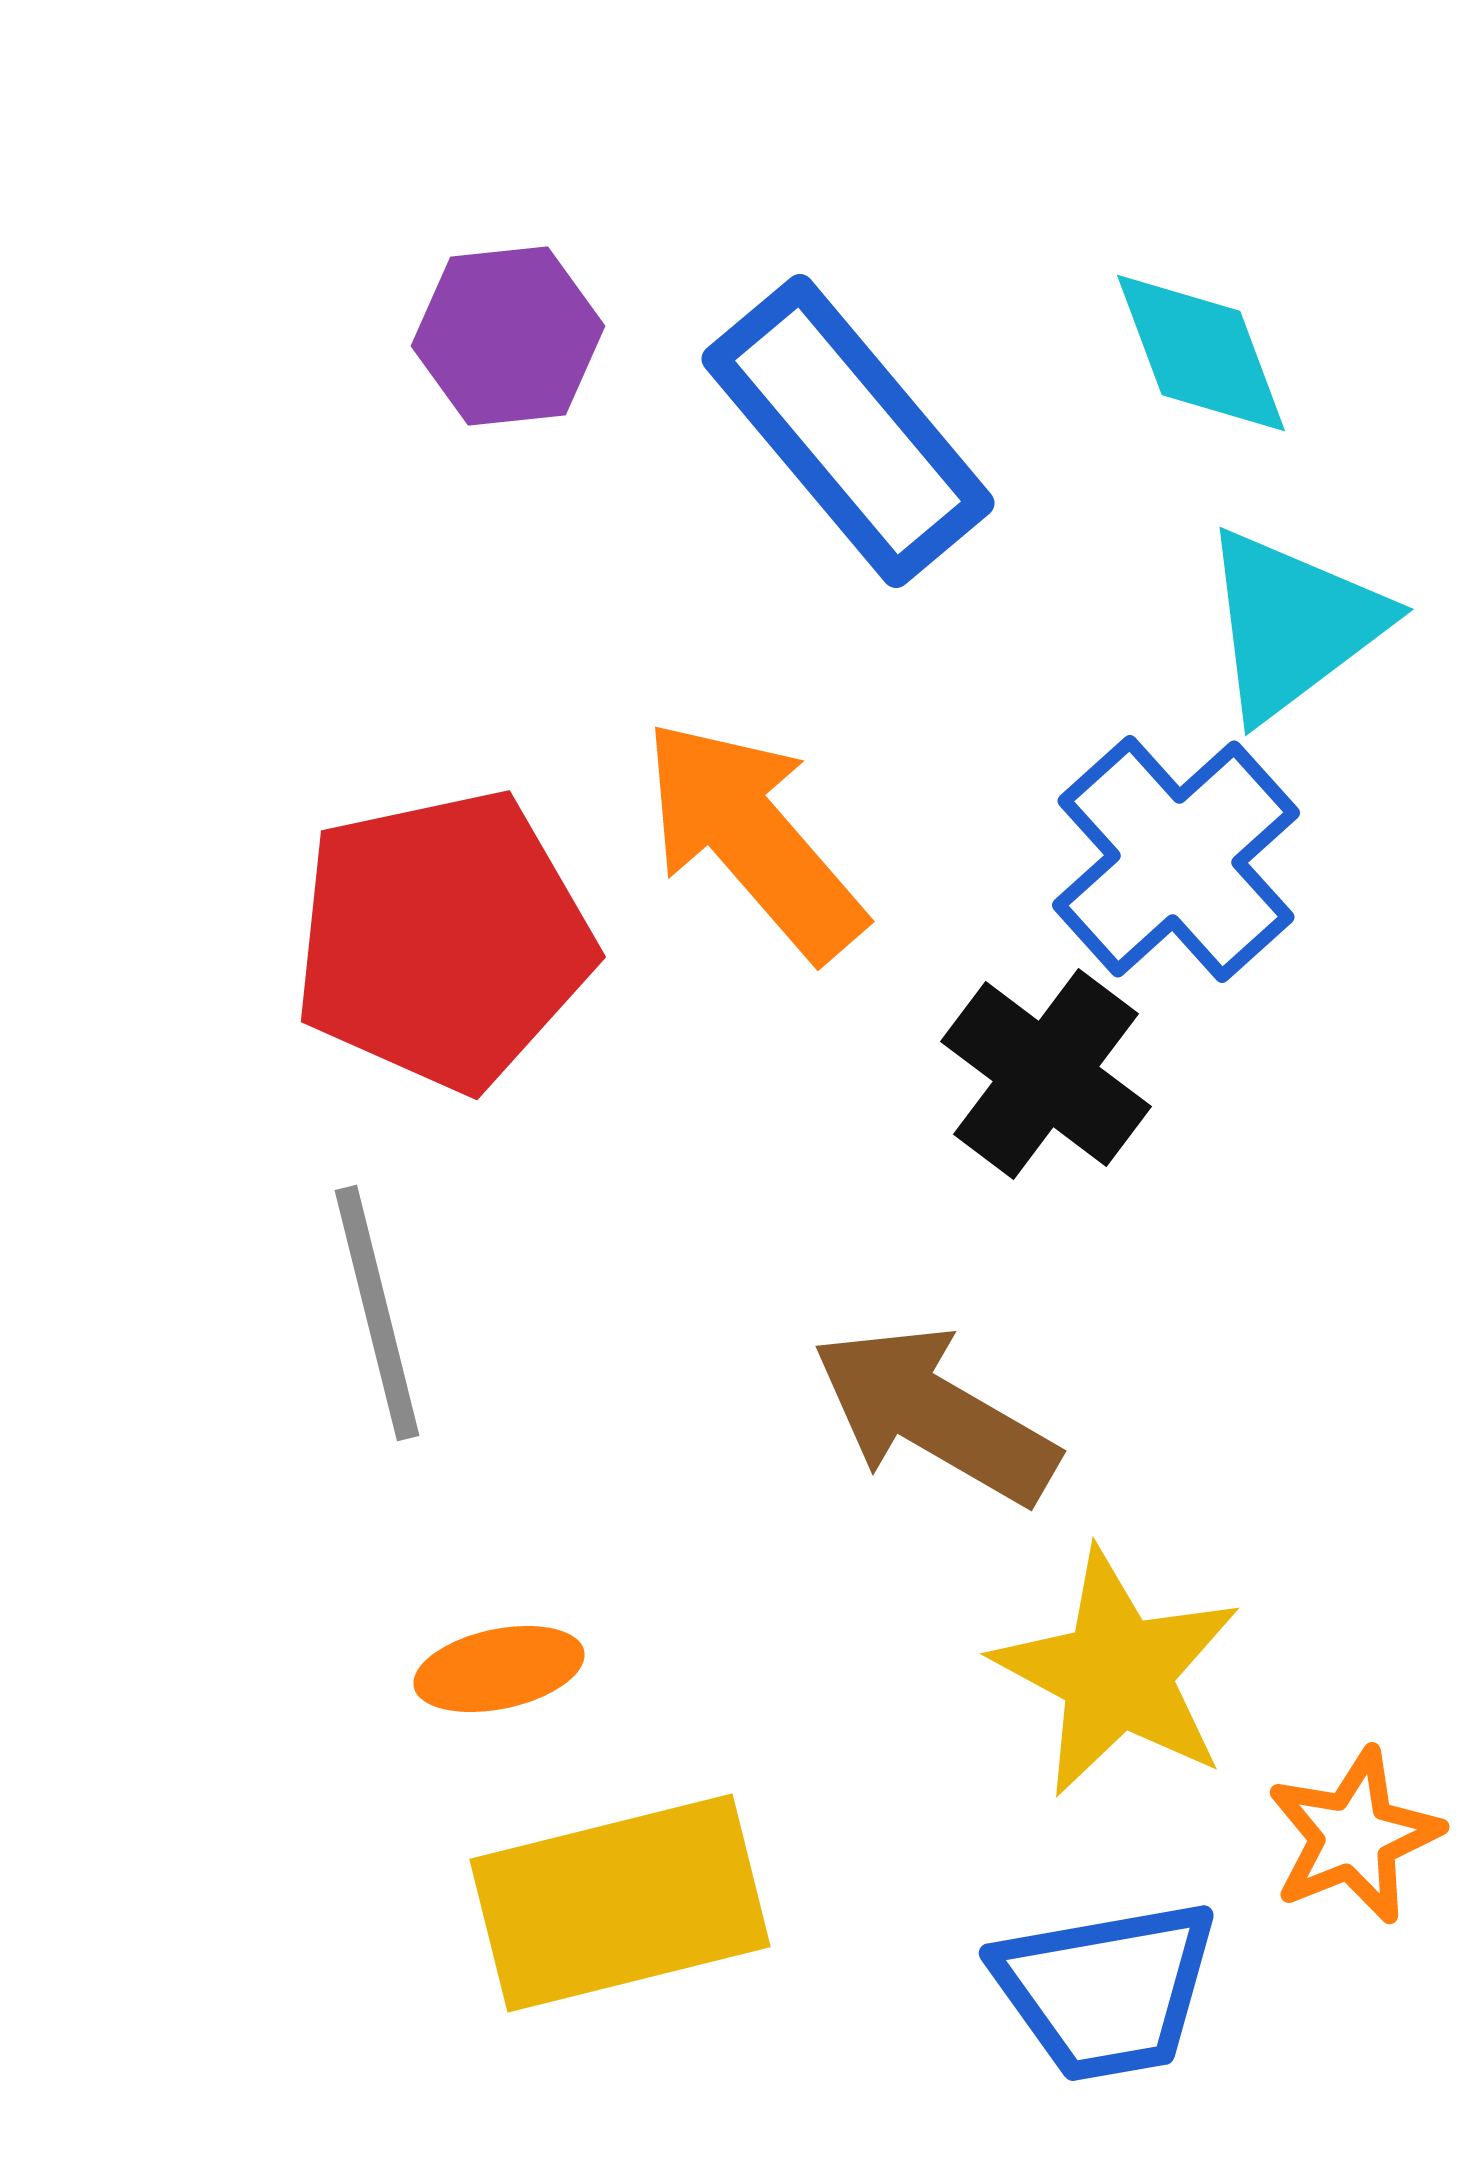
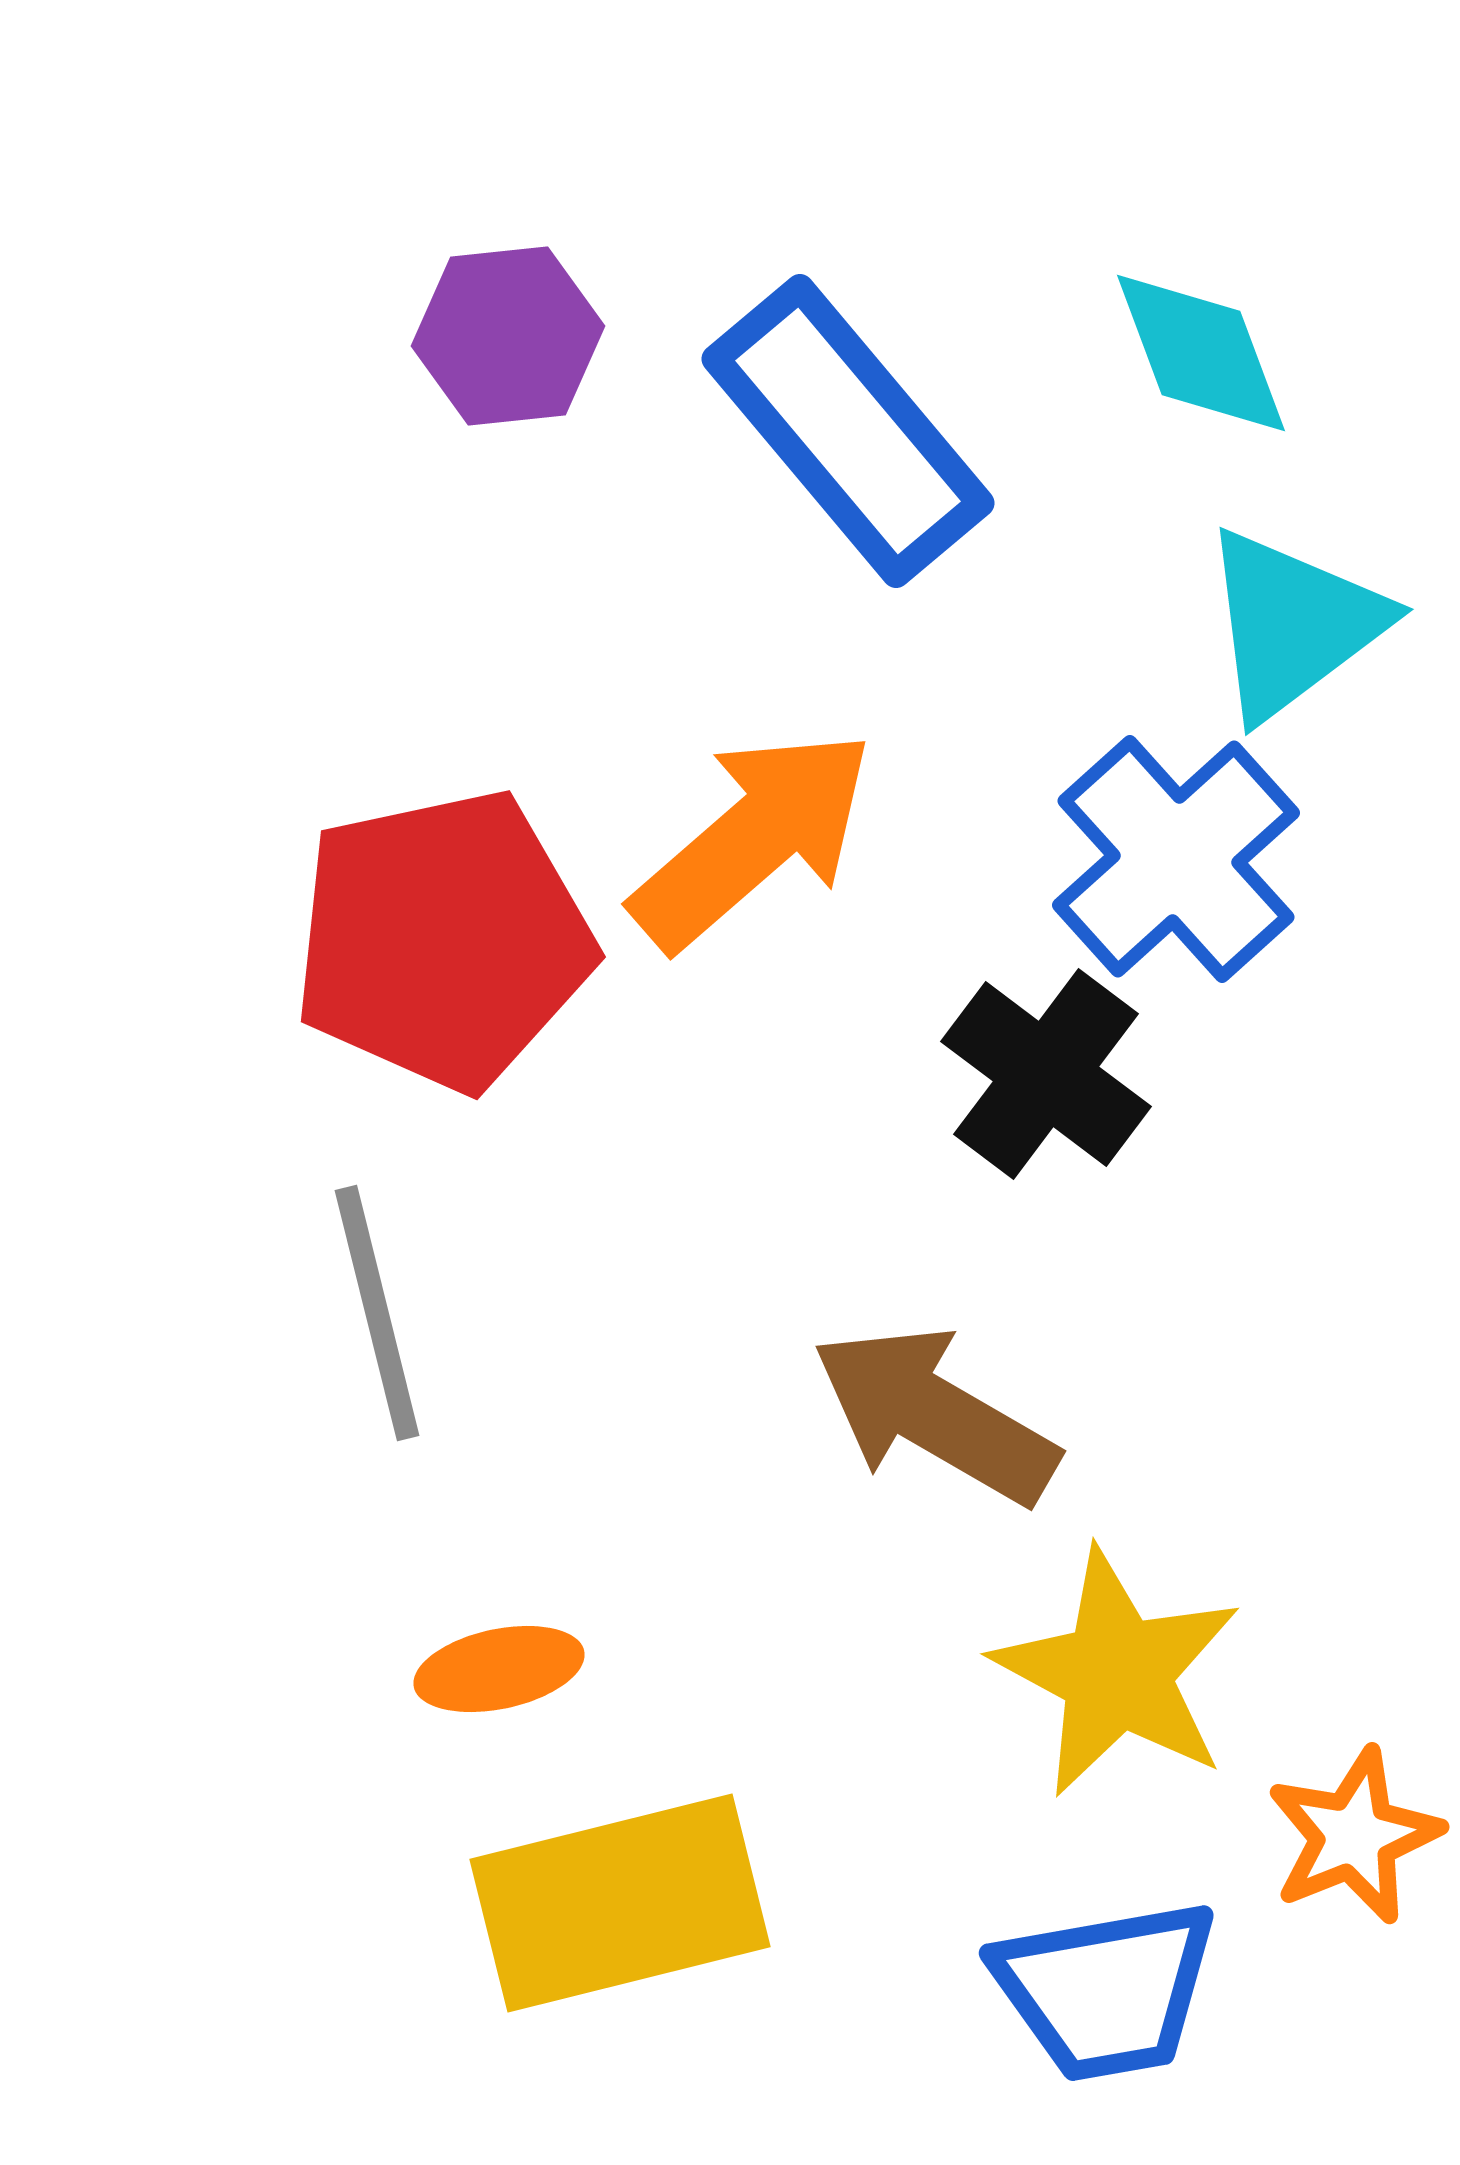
orange arrow: rotated 90 degrees clockwise
